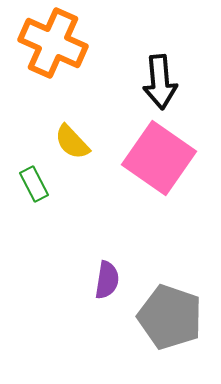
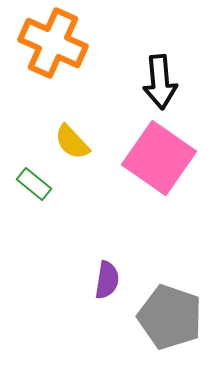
green rectangle: rotated 24 degrees counterclockwise
